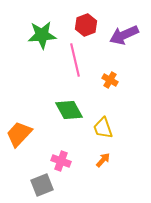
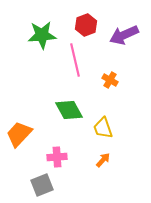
pink cross: moved 4 px left, 4 px up; rotated 24 degrees counterclockwise
